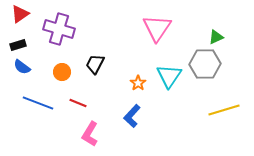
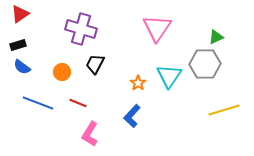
purple cross: moved 22 px right
